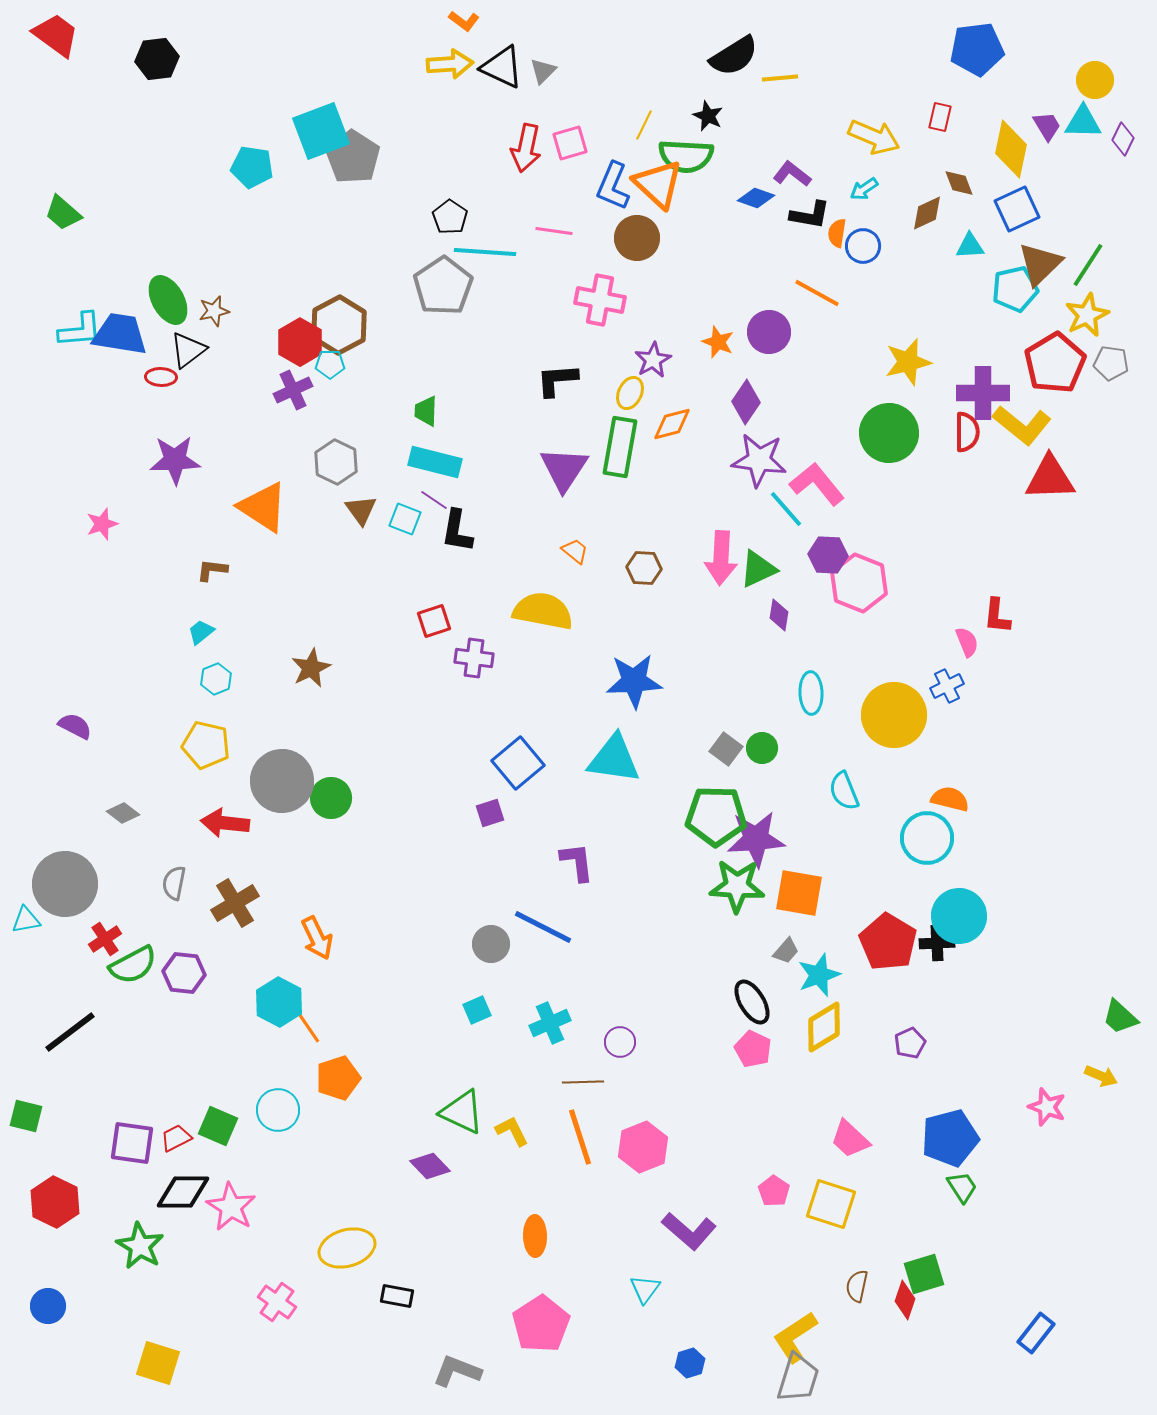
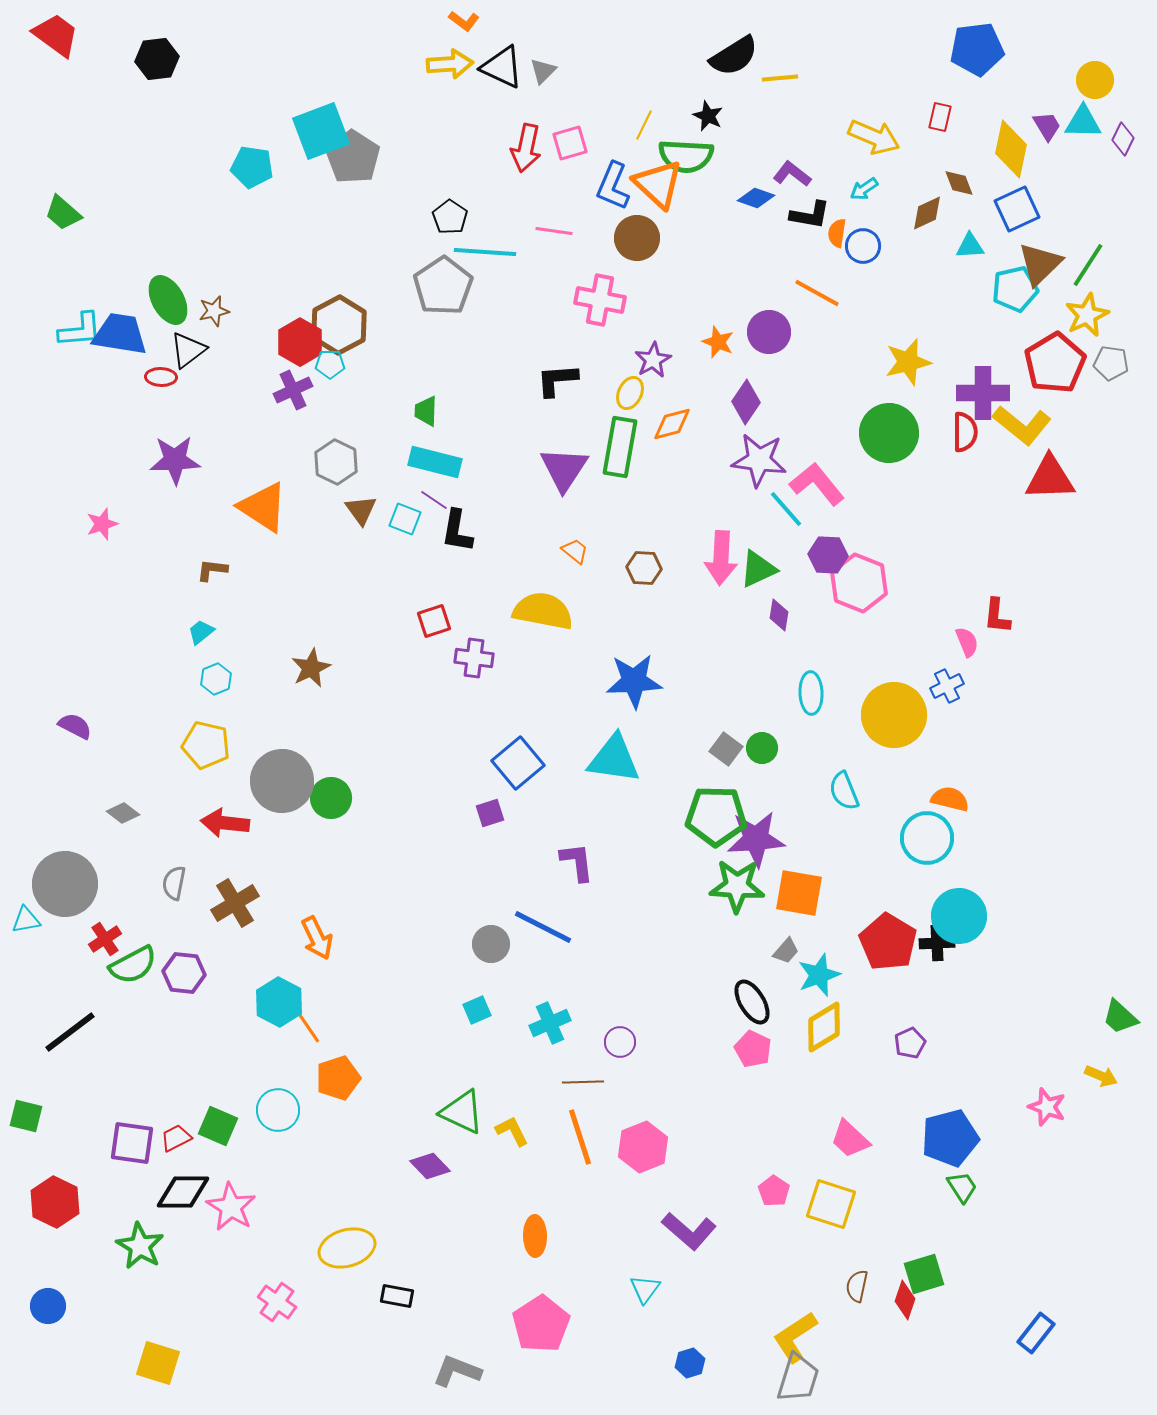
red semicircle at (967, 432): moved 2 px left
